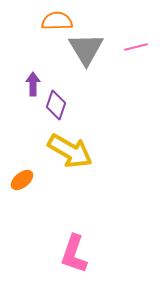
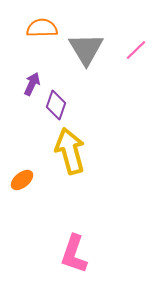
orange semicircle: moved 15 px left, 7 px down
pink line: moved 3 px down; rotated 30 degrees counterclockwise
purple arrow: moved 1 px left; rotated 25 degrees clockwise
yellow arrow: rotated 135 degrees counterclockwise
